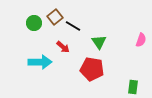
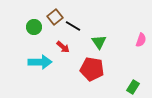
green circle: moved 4 px down
green rectangle: rotated 24 degrees clockwise
